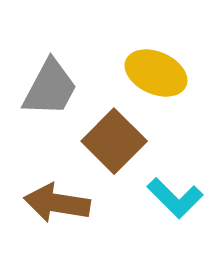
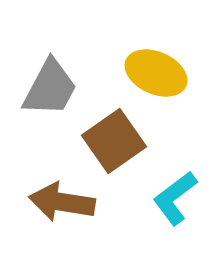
brown square: rotated 10 degrees clockwise
cyan L-shape: rotated 98 degrees clockwise
brown arrow: moved 5 px right, 1 px up
